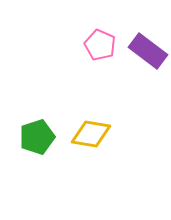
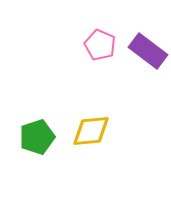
yellow diamond: moved 3 px up; rotated 15 degrees counterclockwise
